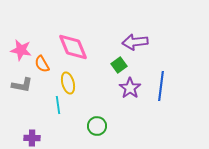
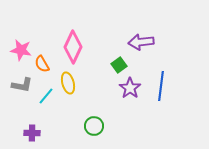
purple arrow: moved 6 px right
pink diamond: rotated 48 degrees clockwise
cyan line: moved 12 px left, 9 px up; rotated 48 degrees clockwise
green circle: moved 3 px left
purple cross: moved 5 px up
